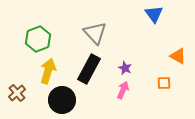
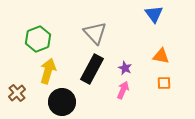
orange triangle: moved 17 px left; rotated 18 degrees counterclockwise
black rectangle: moved 3 px right
black circle: moved 2 px down
